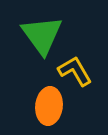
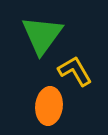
green triangle: rotated 12 degrees clockwise
